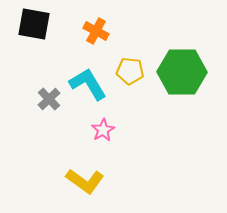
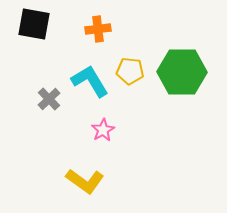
orange cross: moved 2 px right, 2 px up; rotated 35 degrees counterclockwise
cyan L-shape: moved 2 px right, 3 px up
